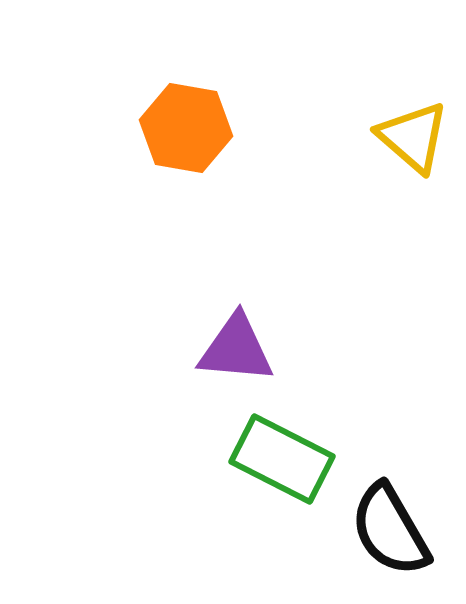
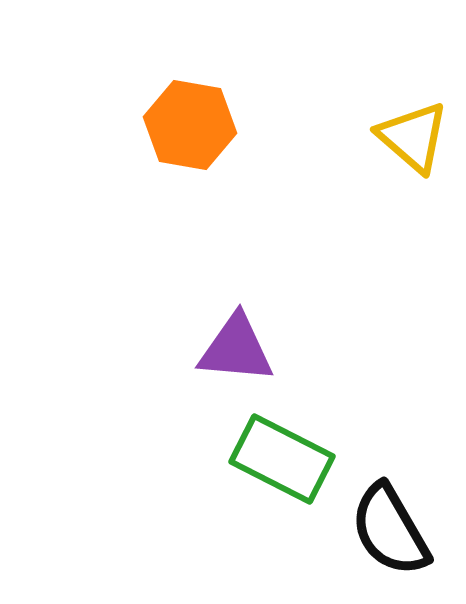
orange hexagon: moved 4 px right, 3 px up
